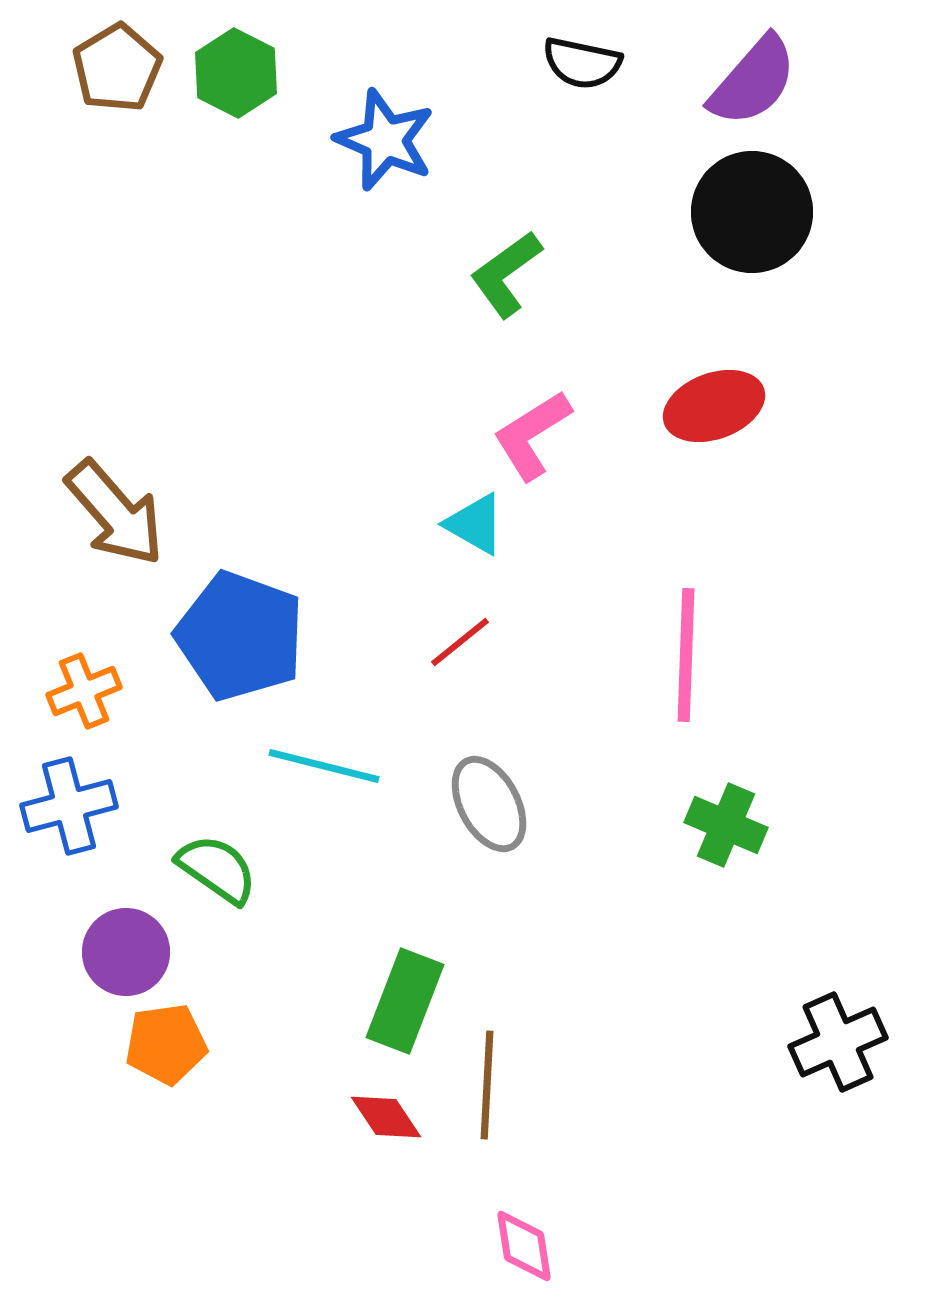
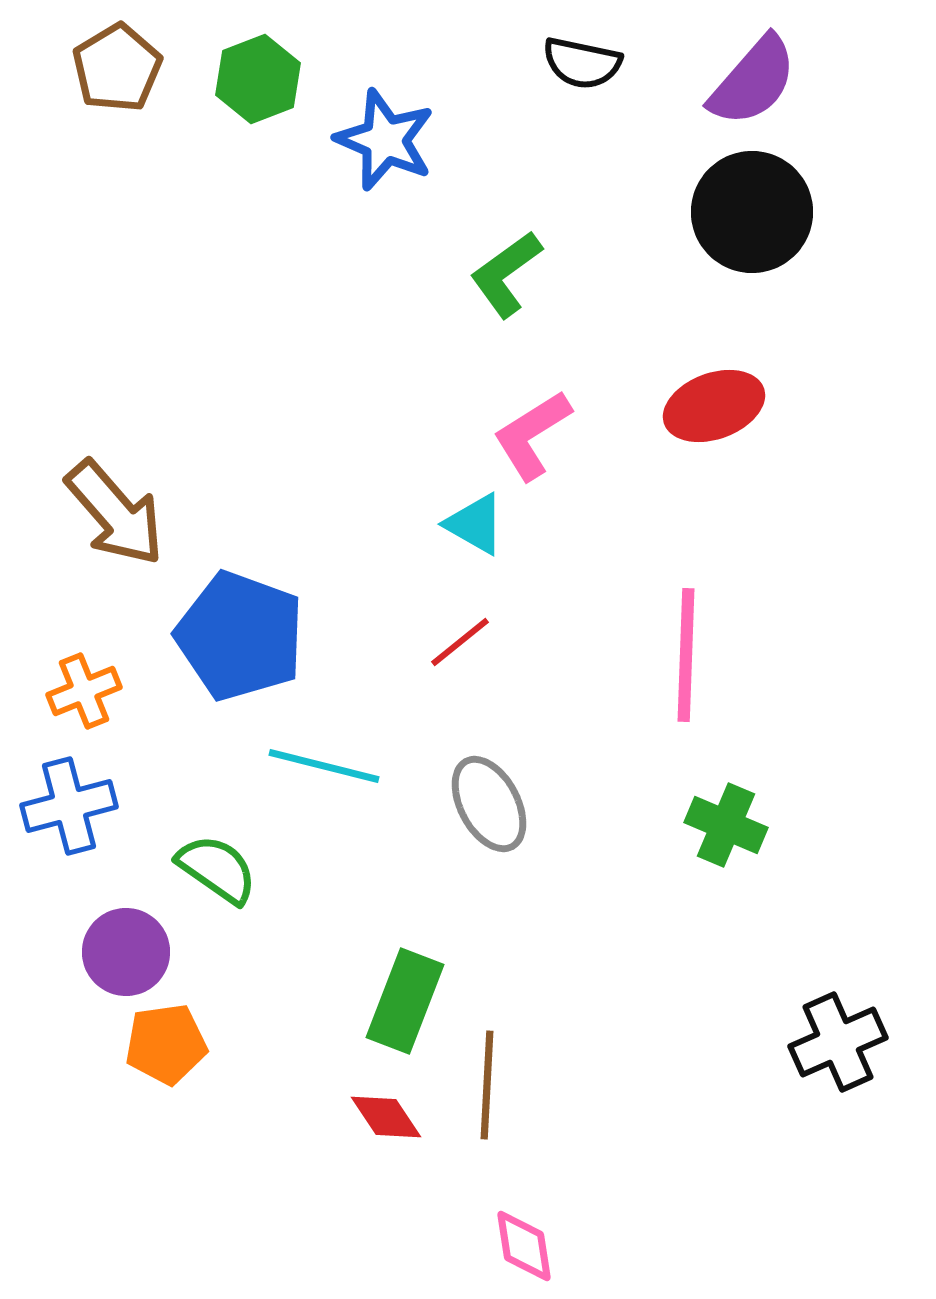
green hexagon: moved 22 px right, 6 px down; rotated 12 degrees clockwise
